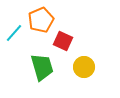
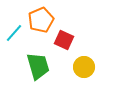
red square: moved 1 px right, 1 px up
green trapezoid: moved 4 px left, 1 px up
